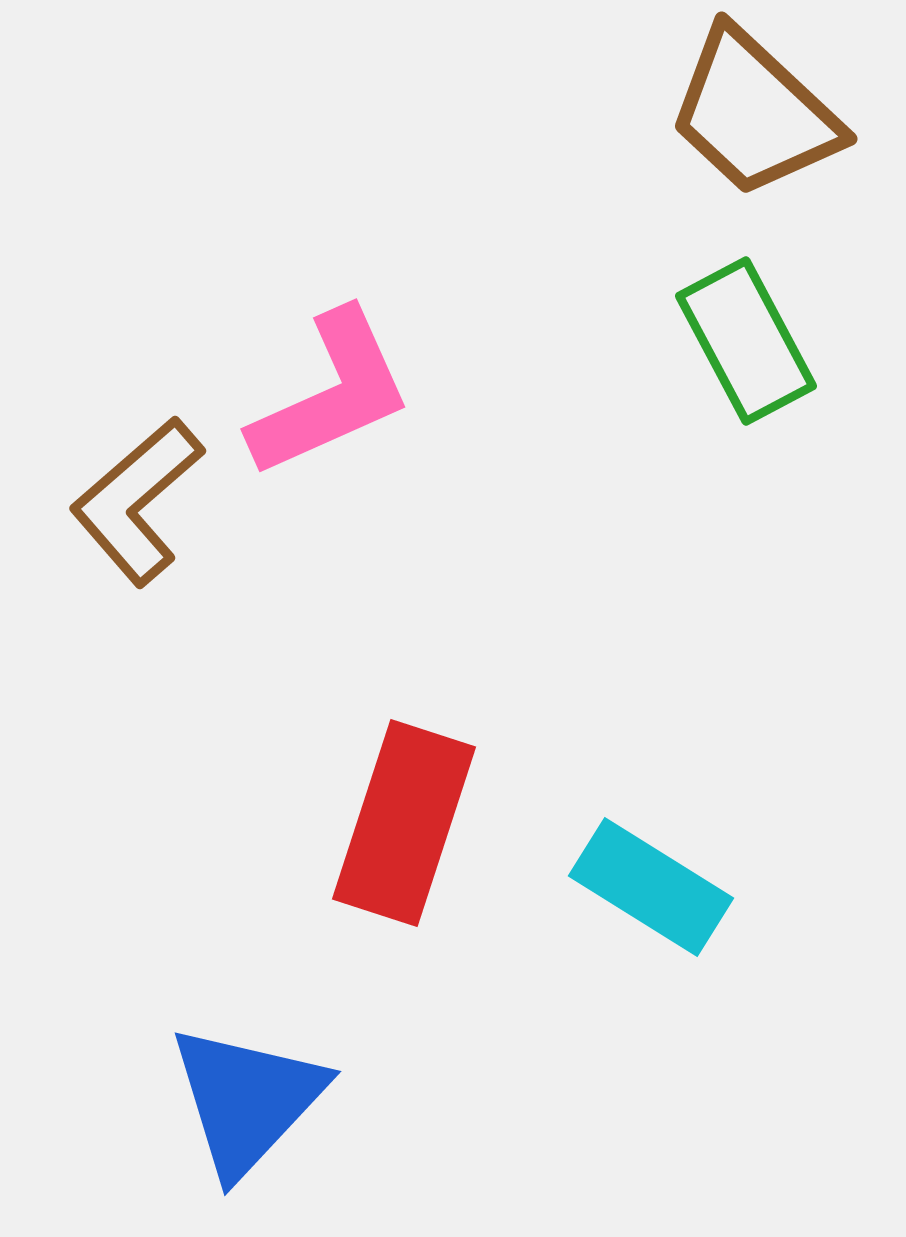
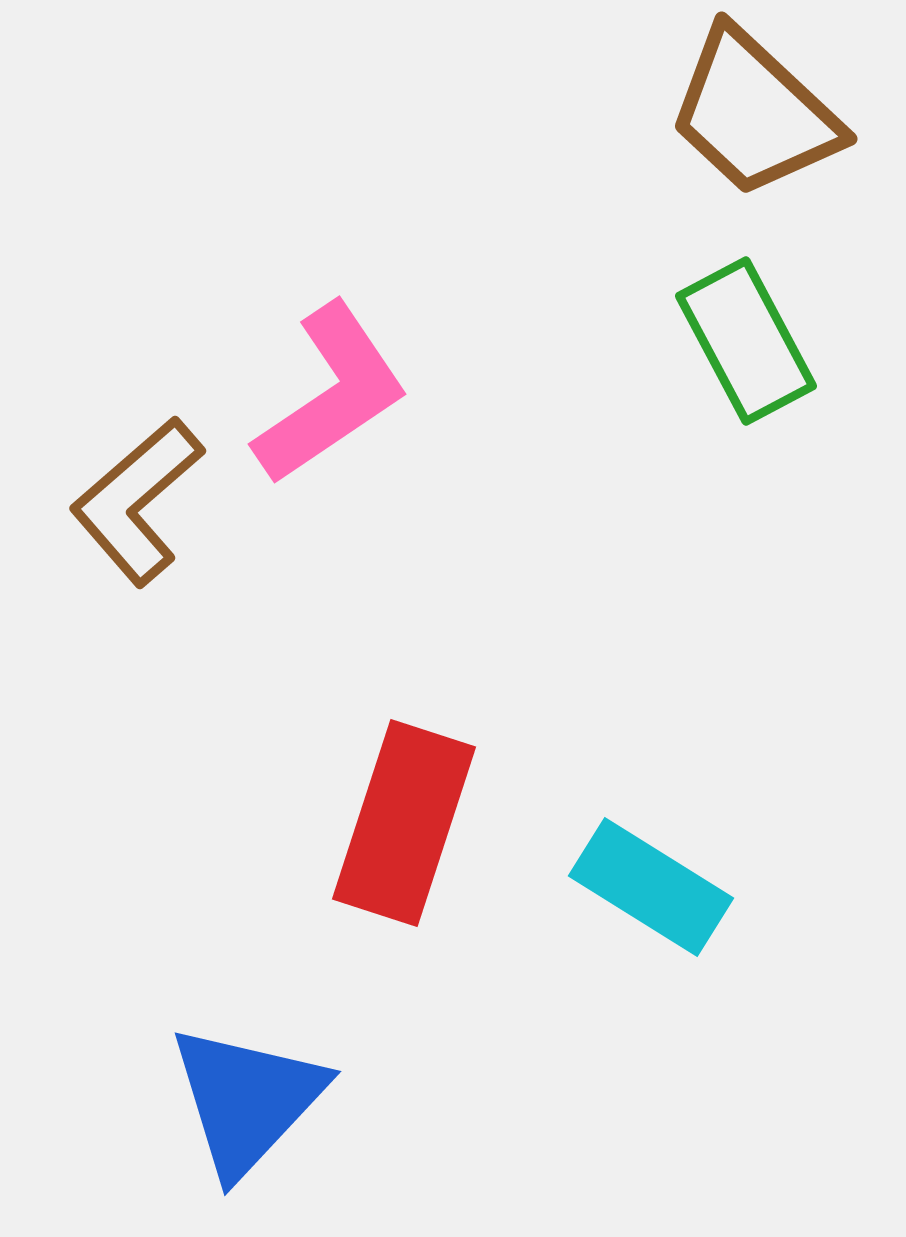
pink L-shape: rotated 10 degrees counterclockwise
